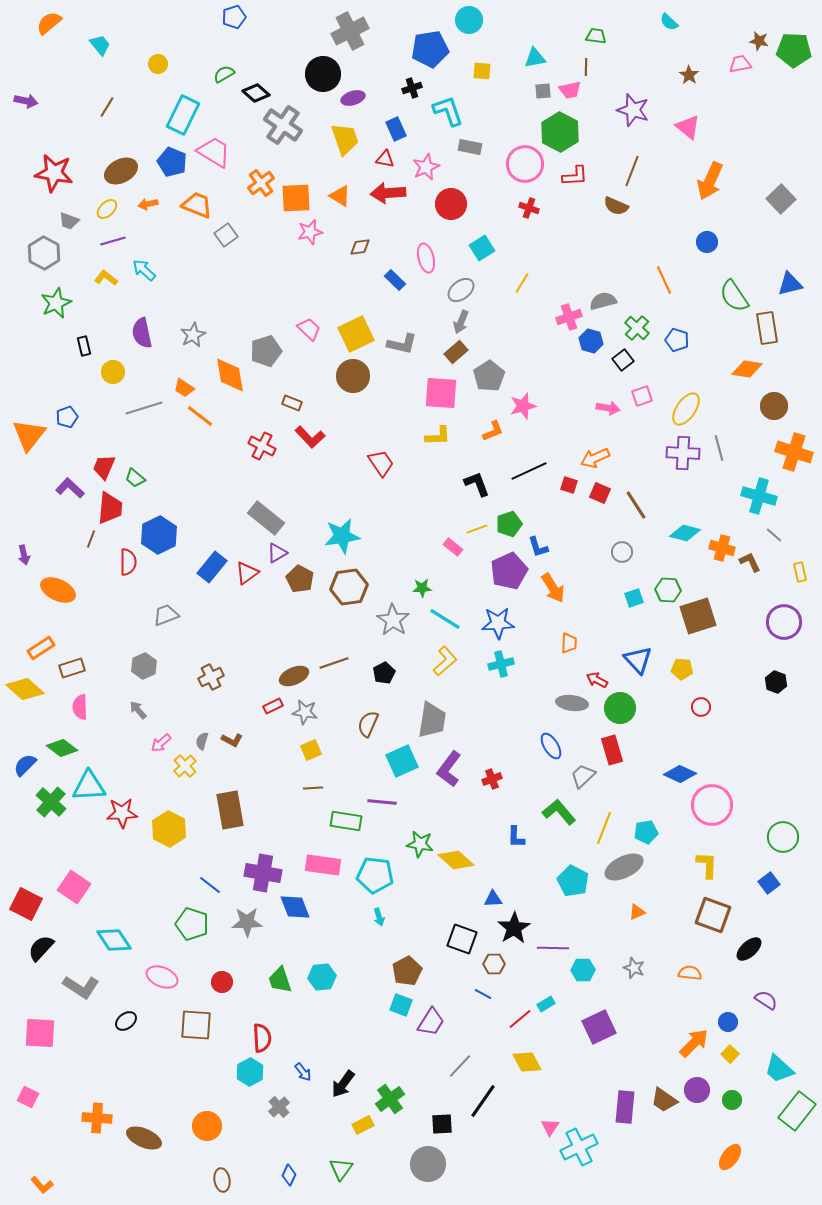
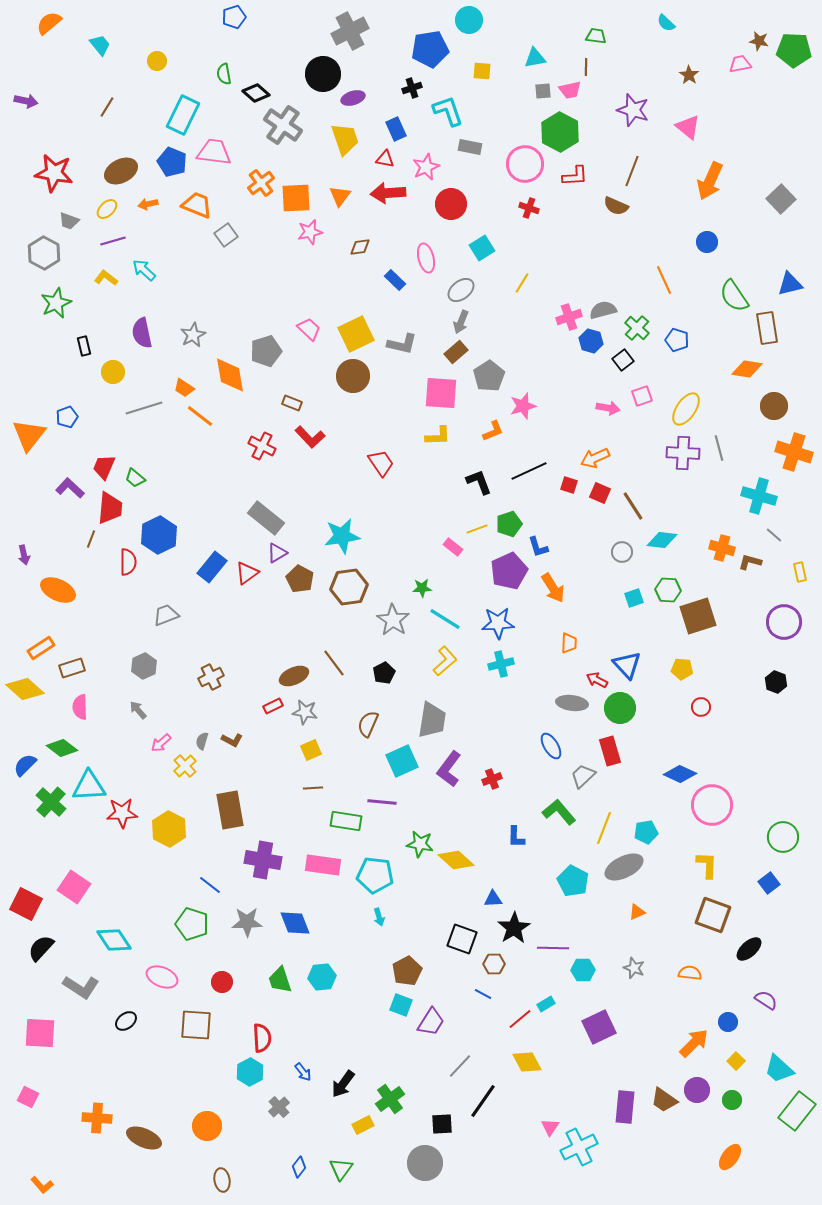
cyan semicircle at (669, 22): moved 3 px left, 1 px down
yellow circle at (158, 64): moved 1 px left, 3 px up
green semicircle at (224, 74): rotated 70 degrees counterclockwise
pink trapezoid at (214, 152): rotated 24 degrees counterclockwise
orange triangle at (340, 196): rotated 35 degrees clockwise
gray semicircle at (603, 301): moved 9 px down
black L-shape at (477, 484): moved 2 px right, 2 px up
brown line at (636, 505): moved 3 px left, 1 px down
cyan diamond at (685, 533): moved 23 px left, 7 px down; rotated 8 degrees counterclockwise
brown L-shape at (750, 562): rotated 50 degrees counterclockwise
blue triangle at (638, 660): moved 11 px left, 5 px down
brown line at (334, 663): rotated 72 degrees clockwise
red rectangle at (612, 750): moved 2 px left, 1 px down
purple cross at (263, 873): moved 13 px up
blue diamond at (295, 907): moved 16 px down
yellow square at (730, 1054): moved 6 px right, 7 px down
gray circle at (428, 1164): moved 3 px left, 1 px up
blue diamond at (289, 1175): moved 10 px right, 8 px up; rotated 15 degrees clockwise
